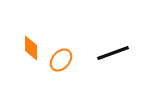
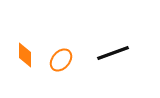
orange diamond: moved 6 px left, 7 px down
